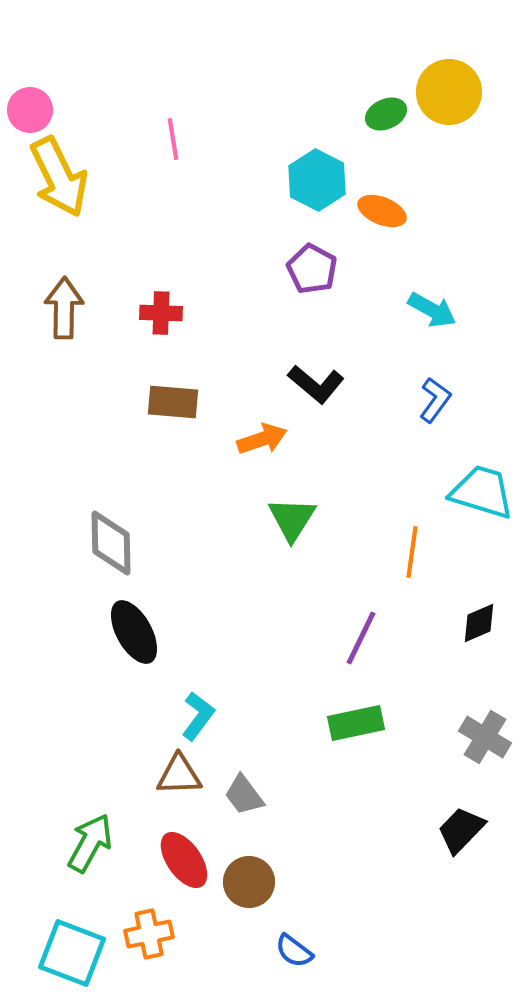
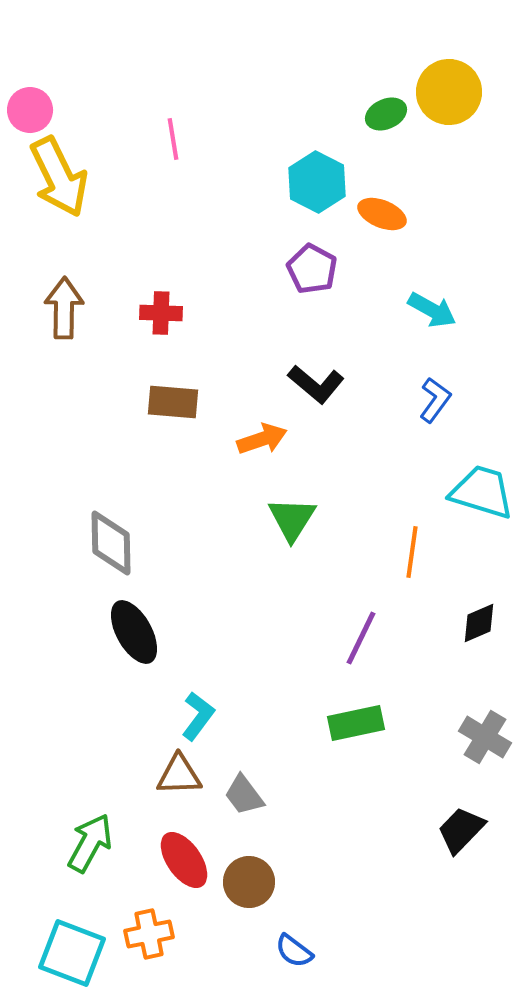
cyan hexagon: moved 2 px down
orange ellipse: moved 3 px down
